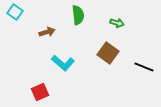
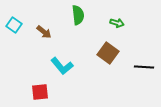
cyan square: moved 1 px left, 13 px down
brown arrow: moved 3 px left; rotated 56 degrees clockwise
cyan L-shape: moved 1 px left, 3 px down; rotated 10 degrees clockwise
black line: rotated 18 degrees counterclockwise
red square: rotated 18 degrees clockwise
